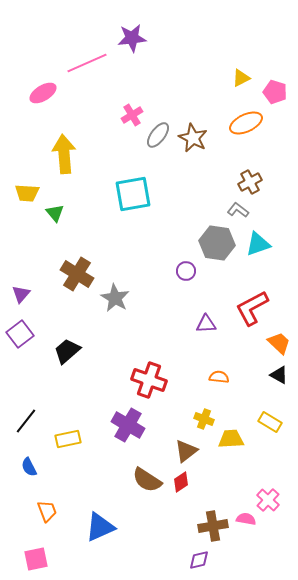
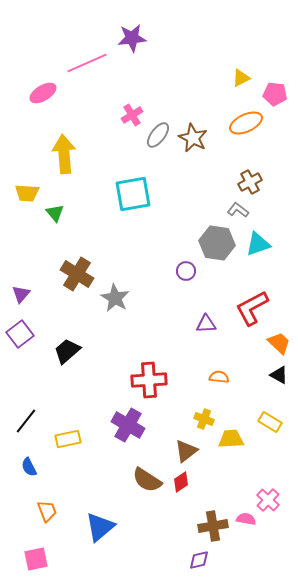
pink pentagon at (275, 92): moved 2 px down; rotated 10 degrees counterclockwise
red cross at (149, 380): rotated 24 degrees counterclockwise
blue triangle at (100, 527): rotated 16 degrees counterclockwise
